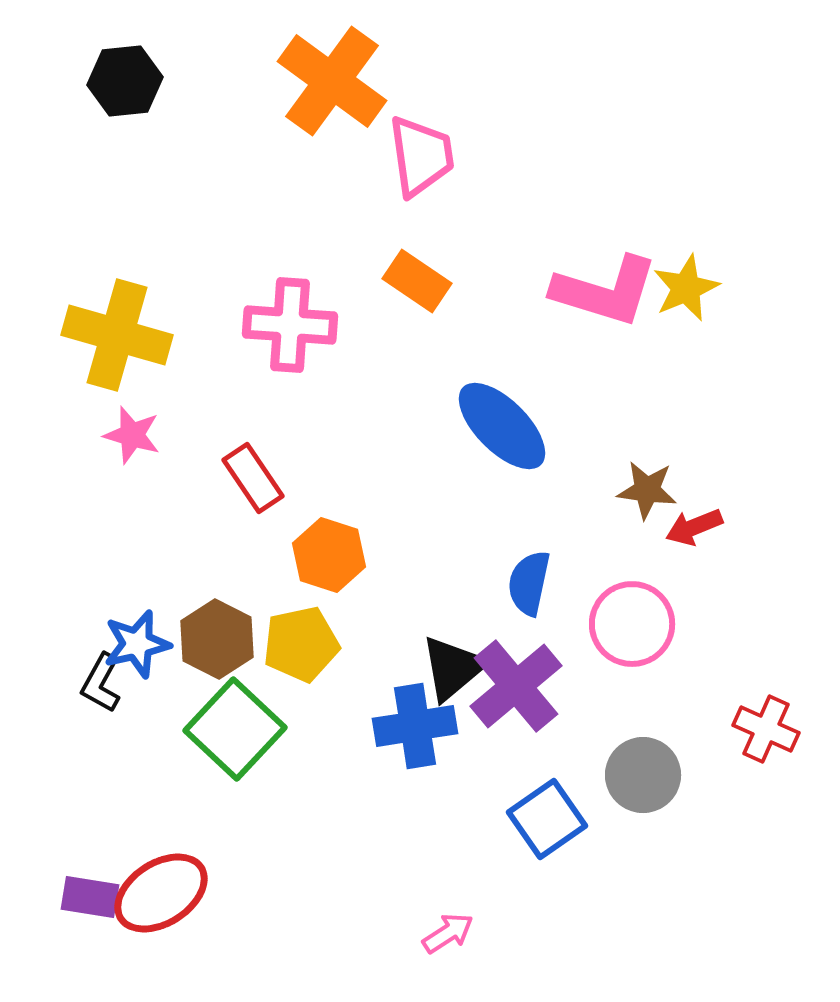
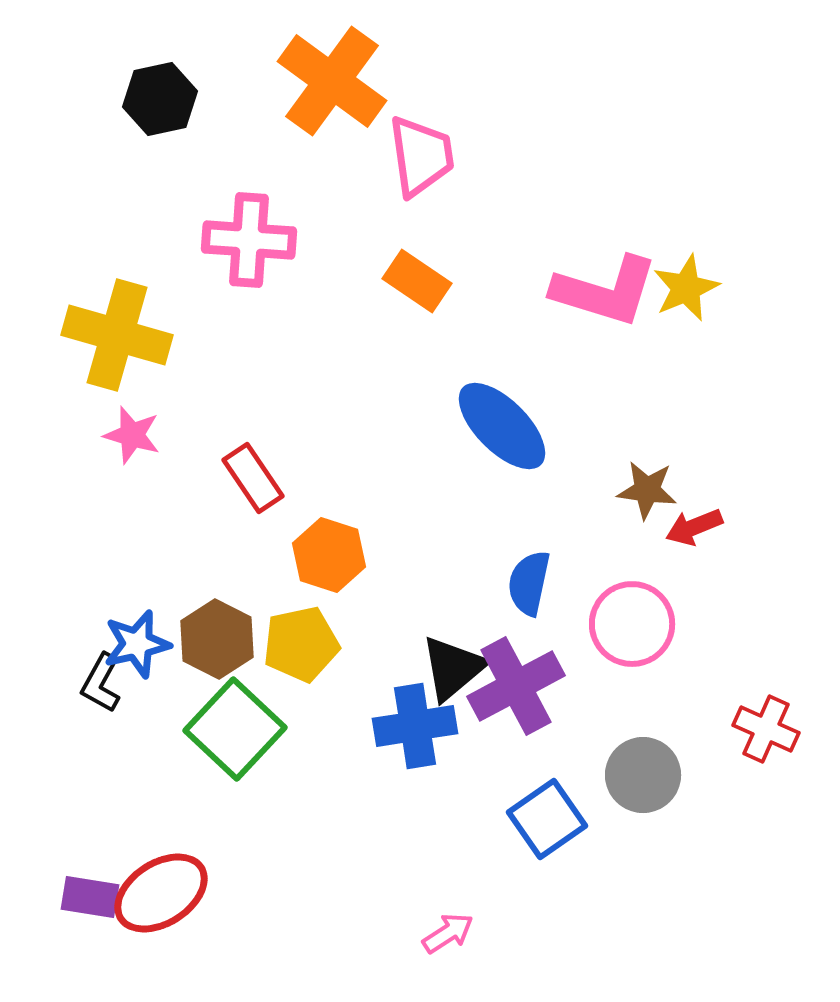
black hexagon: moved 35 px right, 18 px down; rotated 6 degrees counterclockwise
pink cross: moved 41 px left, 85 px up
purple cross: rotated 12 degrees clockwise
